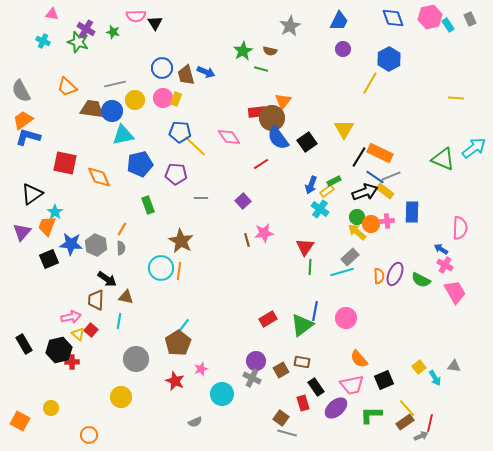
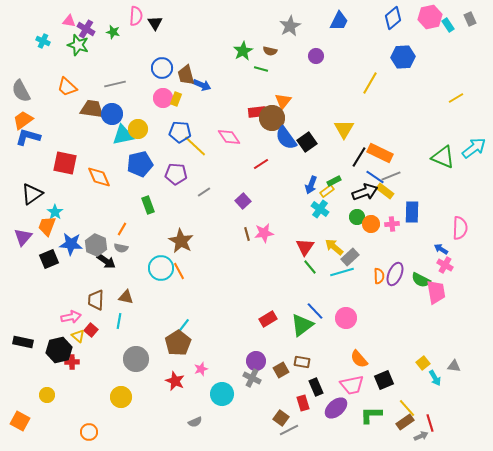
pink triangle at (52, 14): moved 17 px right, 7 px down
pink semicircle at (136, 16): rotated 84 degrees counterclockwise
blue diamond at (393, 18): rotated 70 degrees clockwise
green star at (78, 42): moved 3 px down
purple circle at (343, 49): moved 27 px left, 7 px down
blue hexagon at (389, 59): moved 14 px right, 2 px up; rotated 25 degrees clockwise
blue arrow at (206, 72): moved 4 px left, 13 px down
yellow line at (456, 98): rotated 35 degrees counterclockwise
yellow circle at (135, 100): moved 3 px right, 29 px down
blue circle at (112, 111): moved 3 px down
blue semicircle at (278, 138): moved 8 px right
green triangle at (443, 159): moved 2 px up
gray line at (201, 198): moved 3 px right, 6 px up; rotated 32 degrees counterclockwise
pink cross at (387, 221): moved 5 px right, 3 px down
purple triangle at (22, 232): moved 1 px right, 5 px down
yellow arrow at (357, 232): moved 23 px left, 15 px down
brown line at (247, 240): moved 6 px up
gray semicircle at (121, 248): rotated 104 degrees clockwise
green line at (310, 267): rotated 42 degrees counterclockwise
orange line at (179, 271): rotated 36 degrees counterclockwise
black arrow at (107, 279): moved 1 px left, 18 px up
pink trapezoid at (455, 292): moved 19 px left; rotated 20 degrees clockwise
blue line at (315, 311): rotated 54 degrees counterclockwise
yellow triangle at (78, 334): moved 2 px down
black rectangle at (24, 344): moved 1 px left, 2 px up; rotated 48 degrees counterclockwise
yellow square at (419, 367): moved 4 px right, 4 px up
black rectangle at (316, 387): rotated 12 degrees clockwise
yellow circle at (51, 408): moved 4 px left, 13 px up
red line at (430, 423): rotated 30 degrees counterclockwise
gray line at (287, 433): moved 2 px right, 3 px up; rotated 42 degrees counterclockwise
orange circle at (89, 435): moved 3 px up
